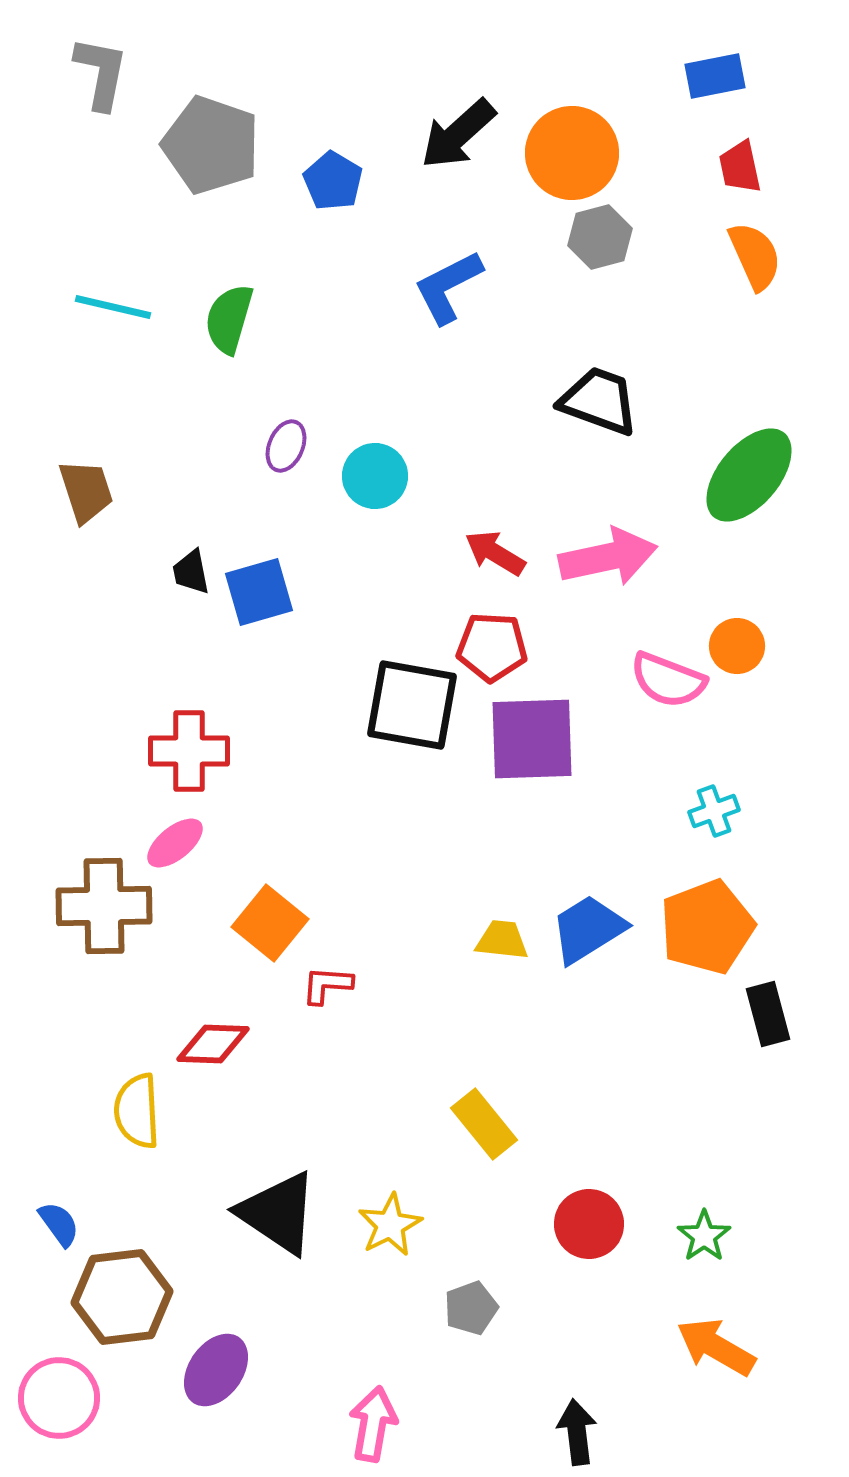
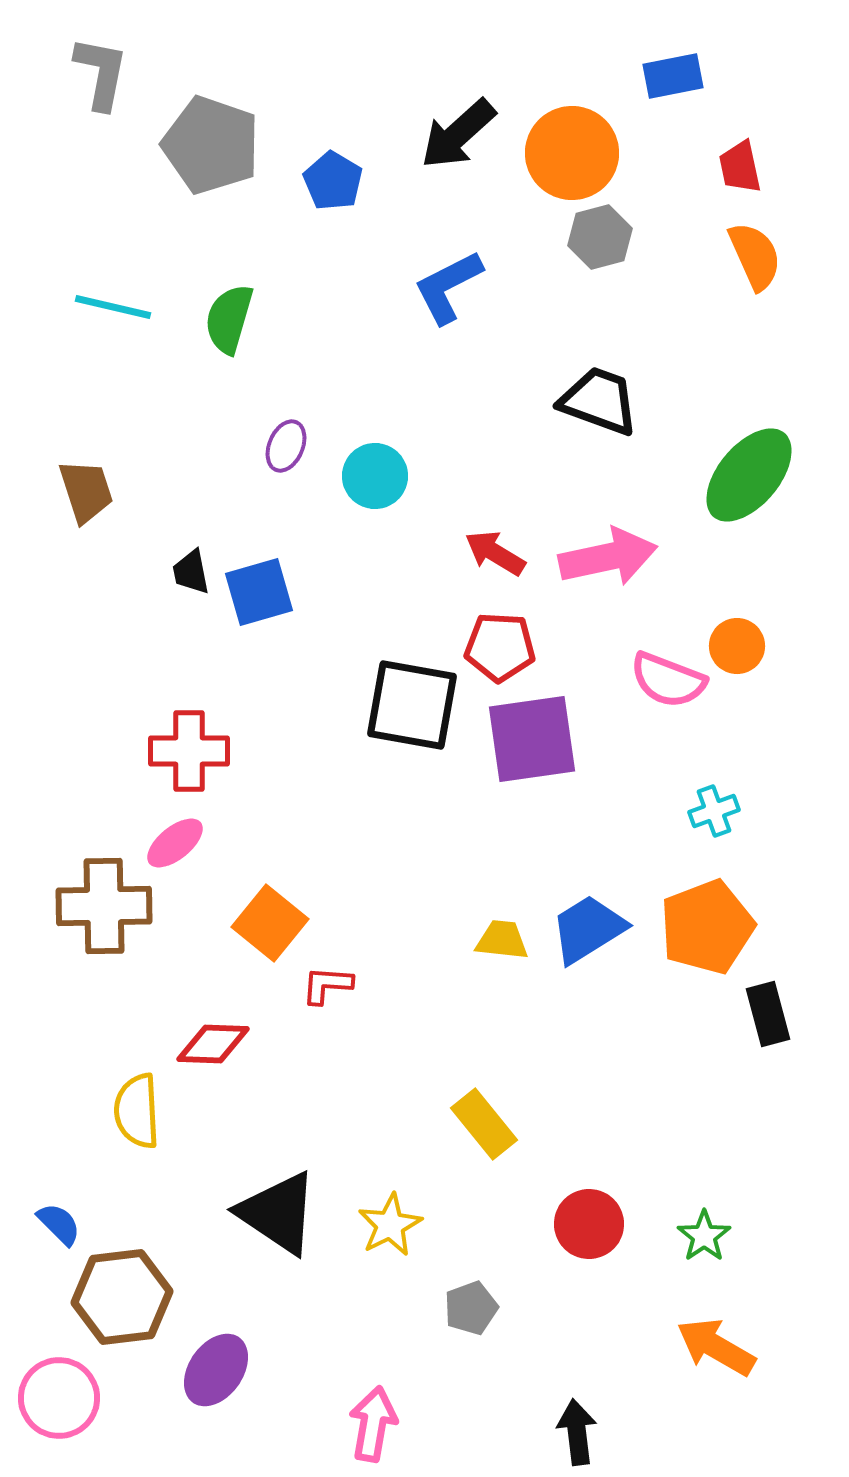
blue rectangle at (715, 76): moved 42 px left
red pentagon at (492, 647): moved 8 px right
purple square at (532, 739): rotated 6 degrees counterclockwise
blue semicircle at (59, 1224): rotated 9 degrees counterclockwise
